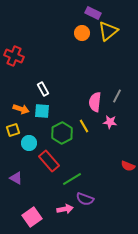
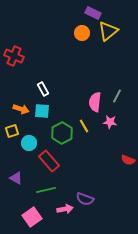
yellow square: moved 1 px left, 1 px down
red semicircle: moved 6 px up
green line: moved 26 px left, 11 px down; rotated 18 degrees clockwise
